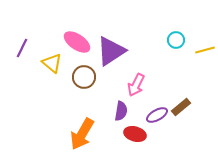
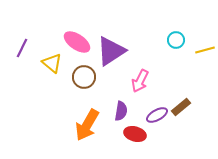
pink arrow: moved 4 px right, 4 px up
orange arrow: moved 5 px right, 9 px up
